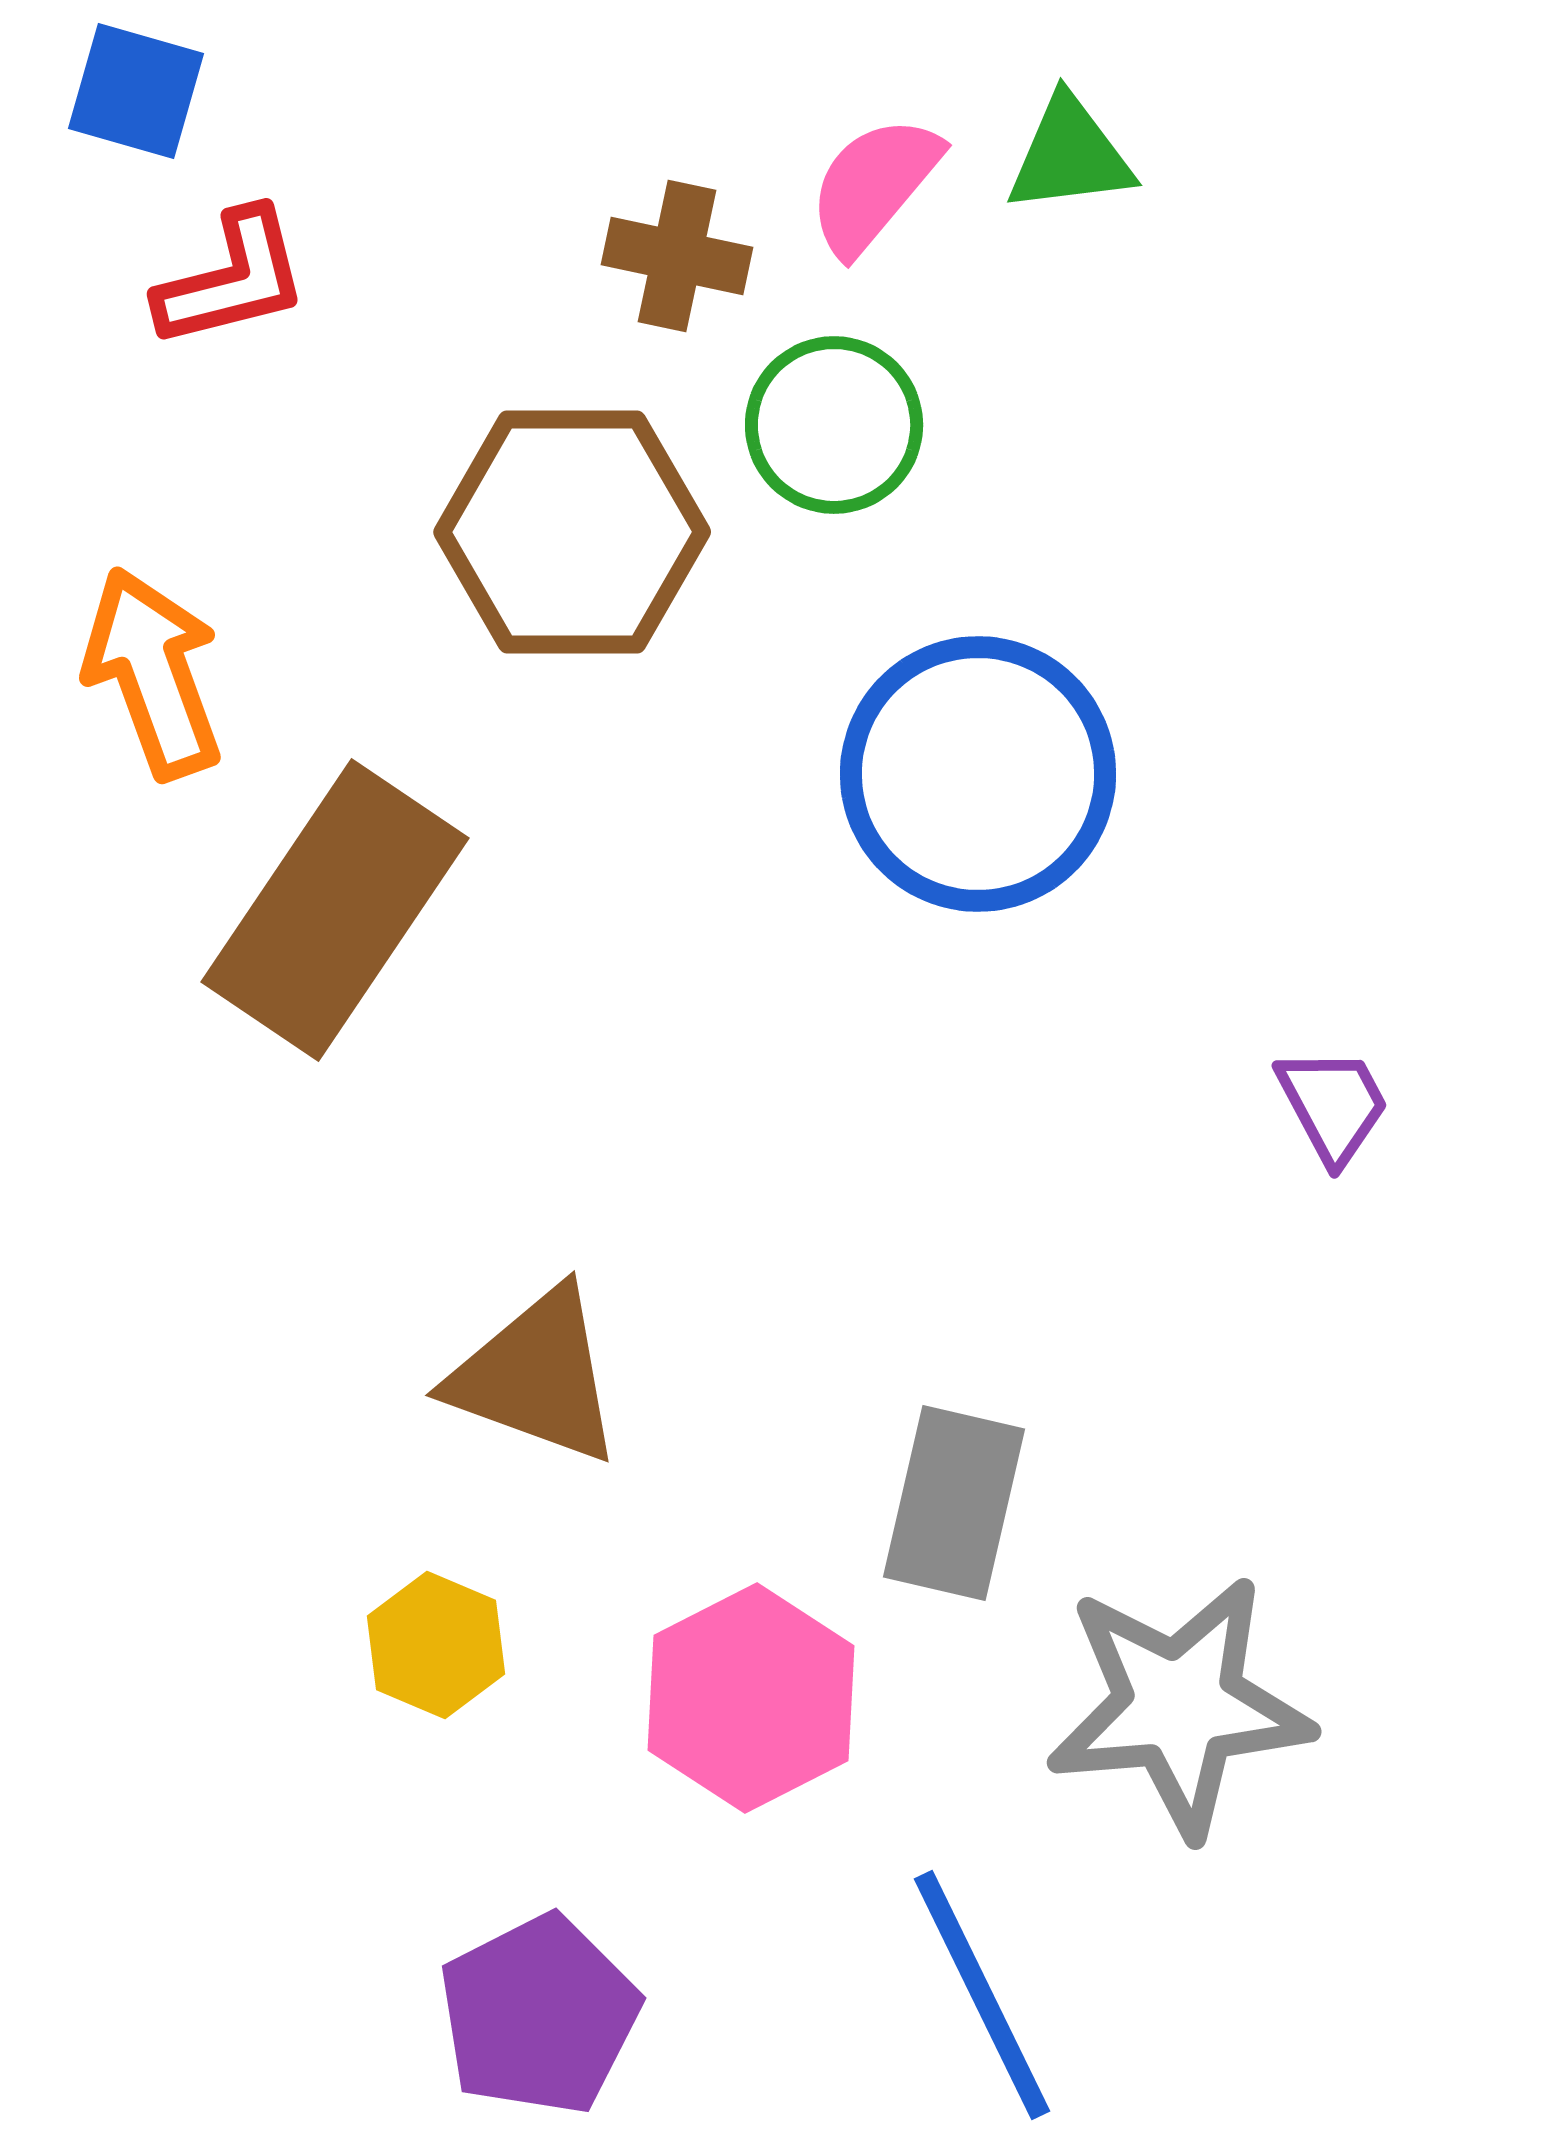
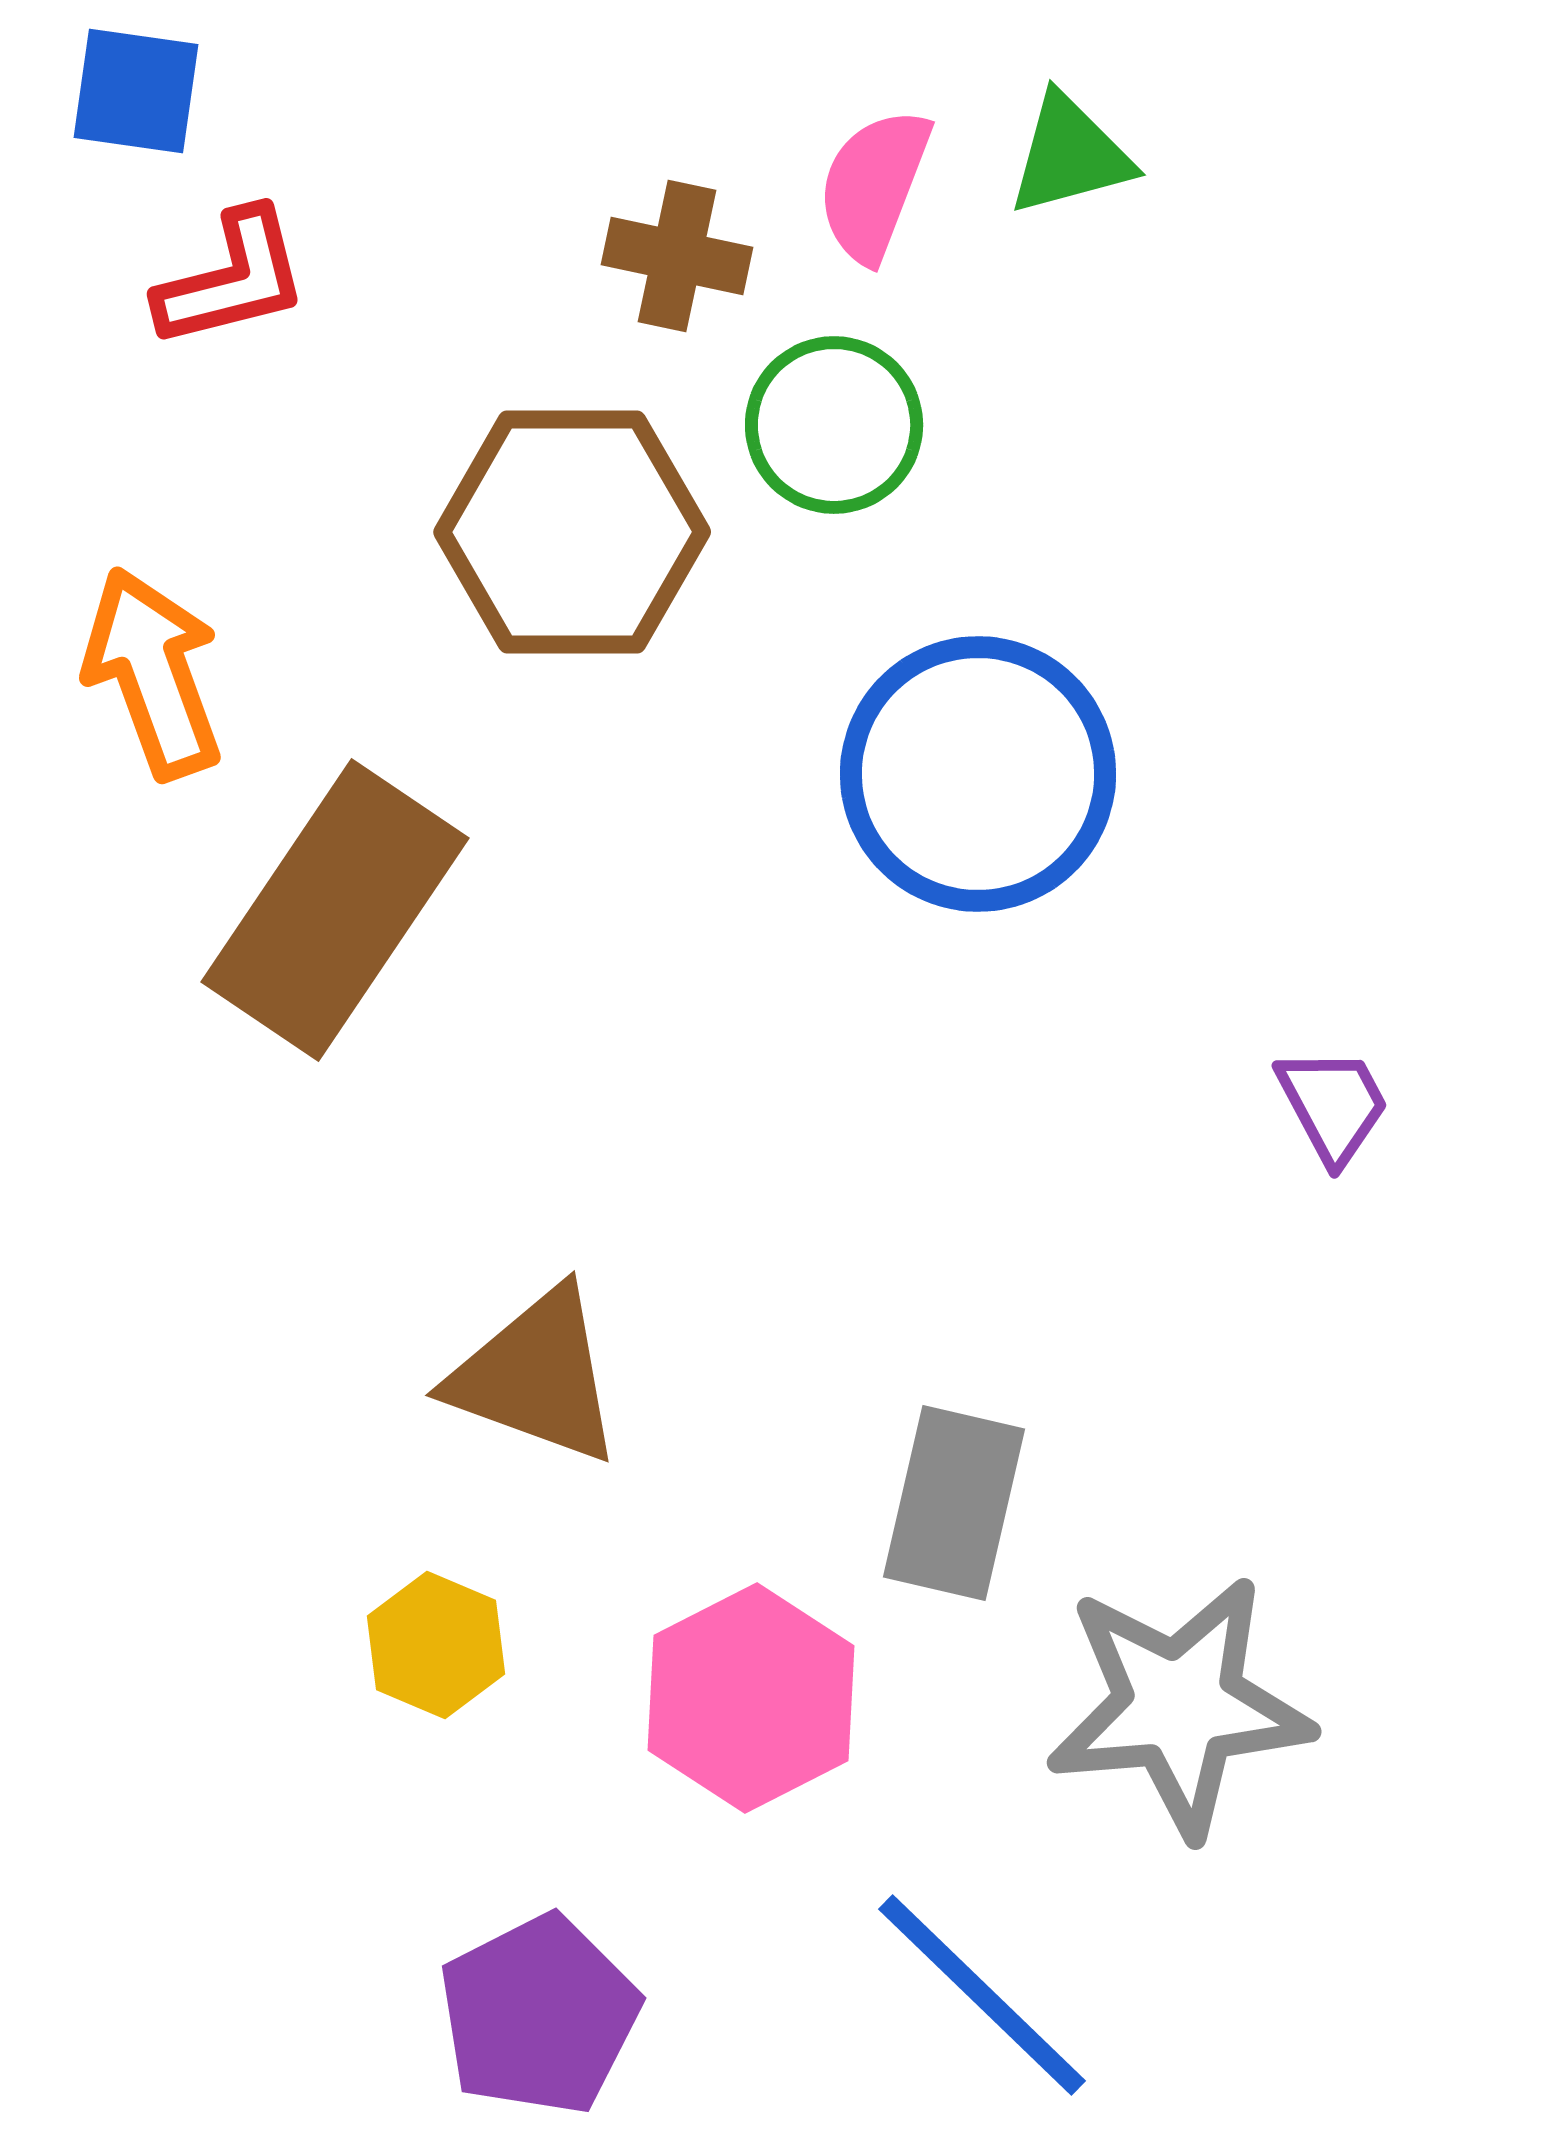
blue square: rotated 8 degrees counterclockwise
green triangle: rotated 8 degrees counterclockwise
pink semicircle: rotated 19 degrees counterclockwise
blue line: rotated 20 degrees counterclockwise
